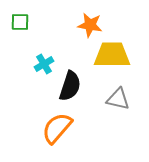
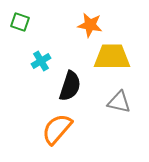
green square: rotated 18 degrees clockwise
yellow trapezoid: moved 2 px down
cyan cross: moved 3 px left, 3 px up
gray triangle: moved 1 px right, 3 px down
orange semicircle: moved 1 px down
